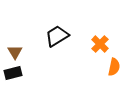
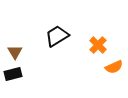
orange cross: moved 2 px left, 1 px down
orange semicircle: rotated 54 degrees clockwise
black rectangle: moved 1 px down
